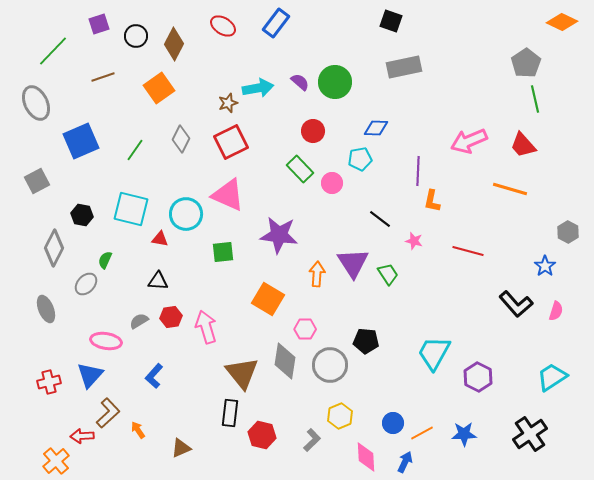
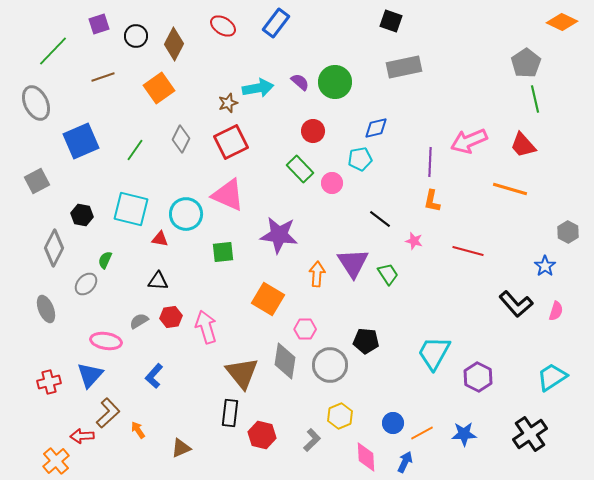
blue diamond at (376, 128): rotated 15 degrees counterclockwise
purple line at (418, 171): moved 12 px right, 9 px up
